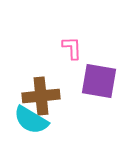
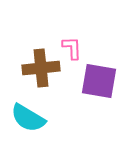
brown cross: moved 28 px up
cyan semicircle: moved 3 px left, 2 px up
